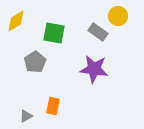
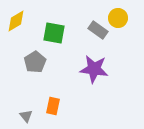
yellow circle: moved 2 px down
gray rectangle: moved 2 px up
gray triangle: rotated 40 degrees counterclockwise
